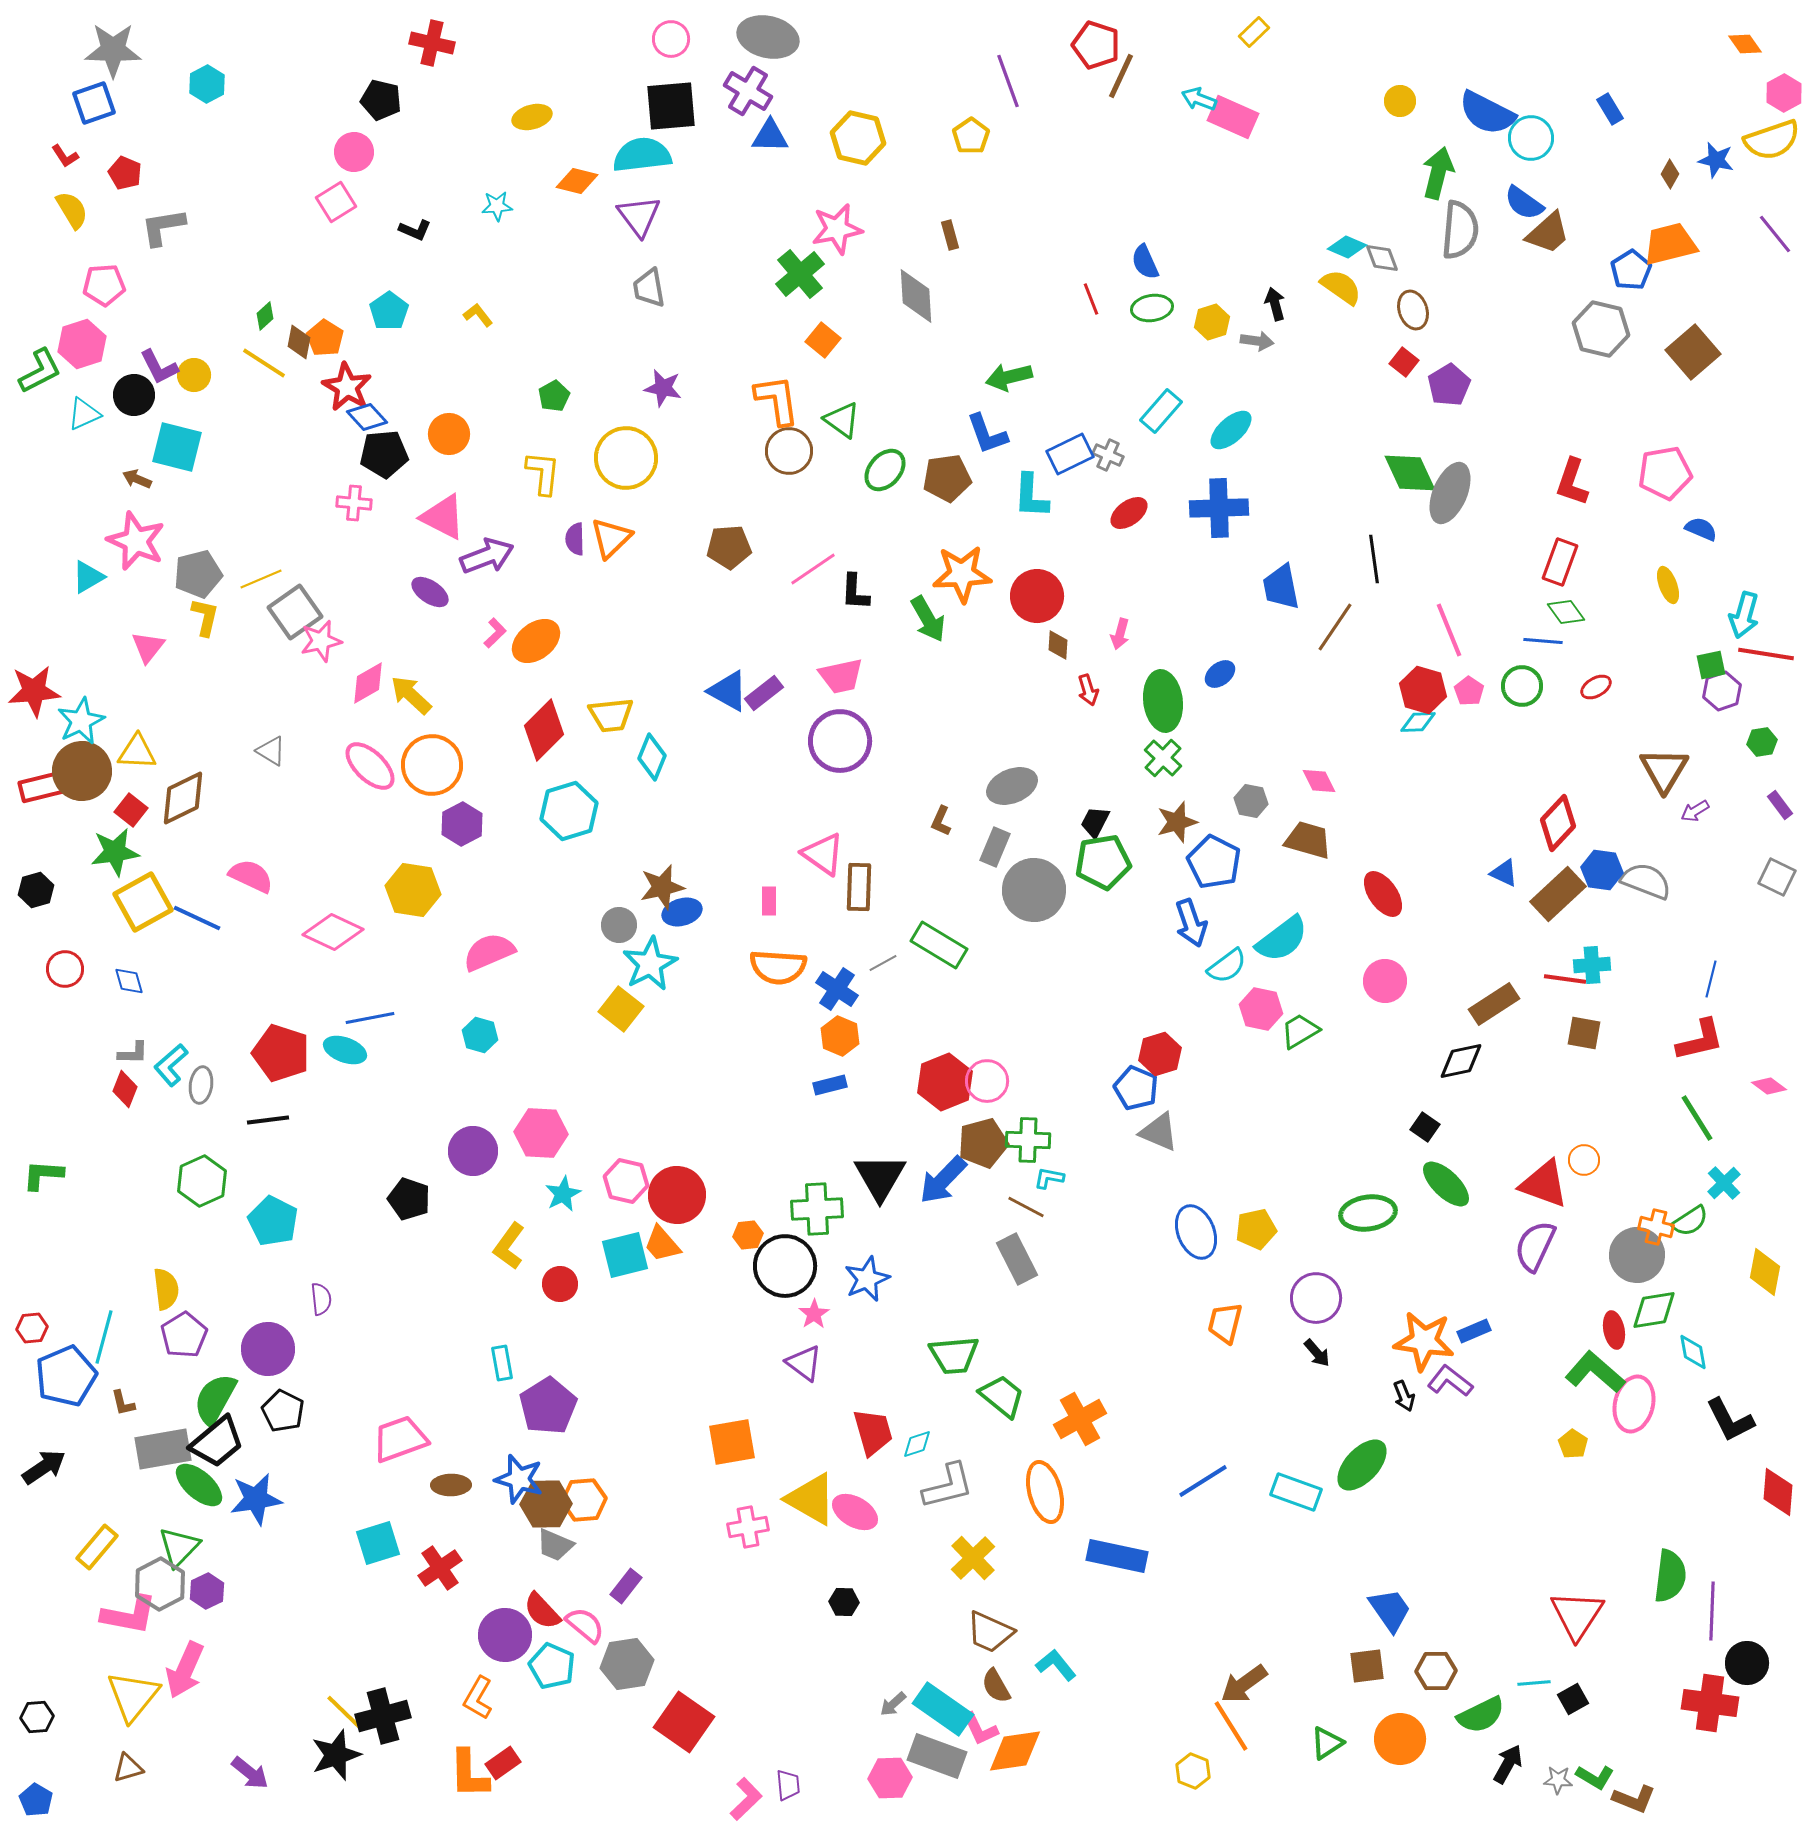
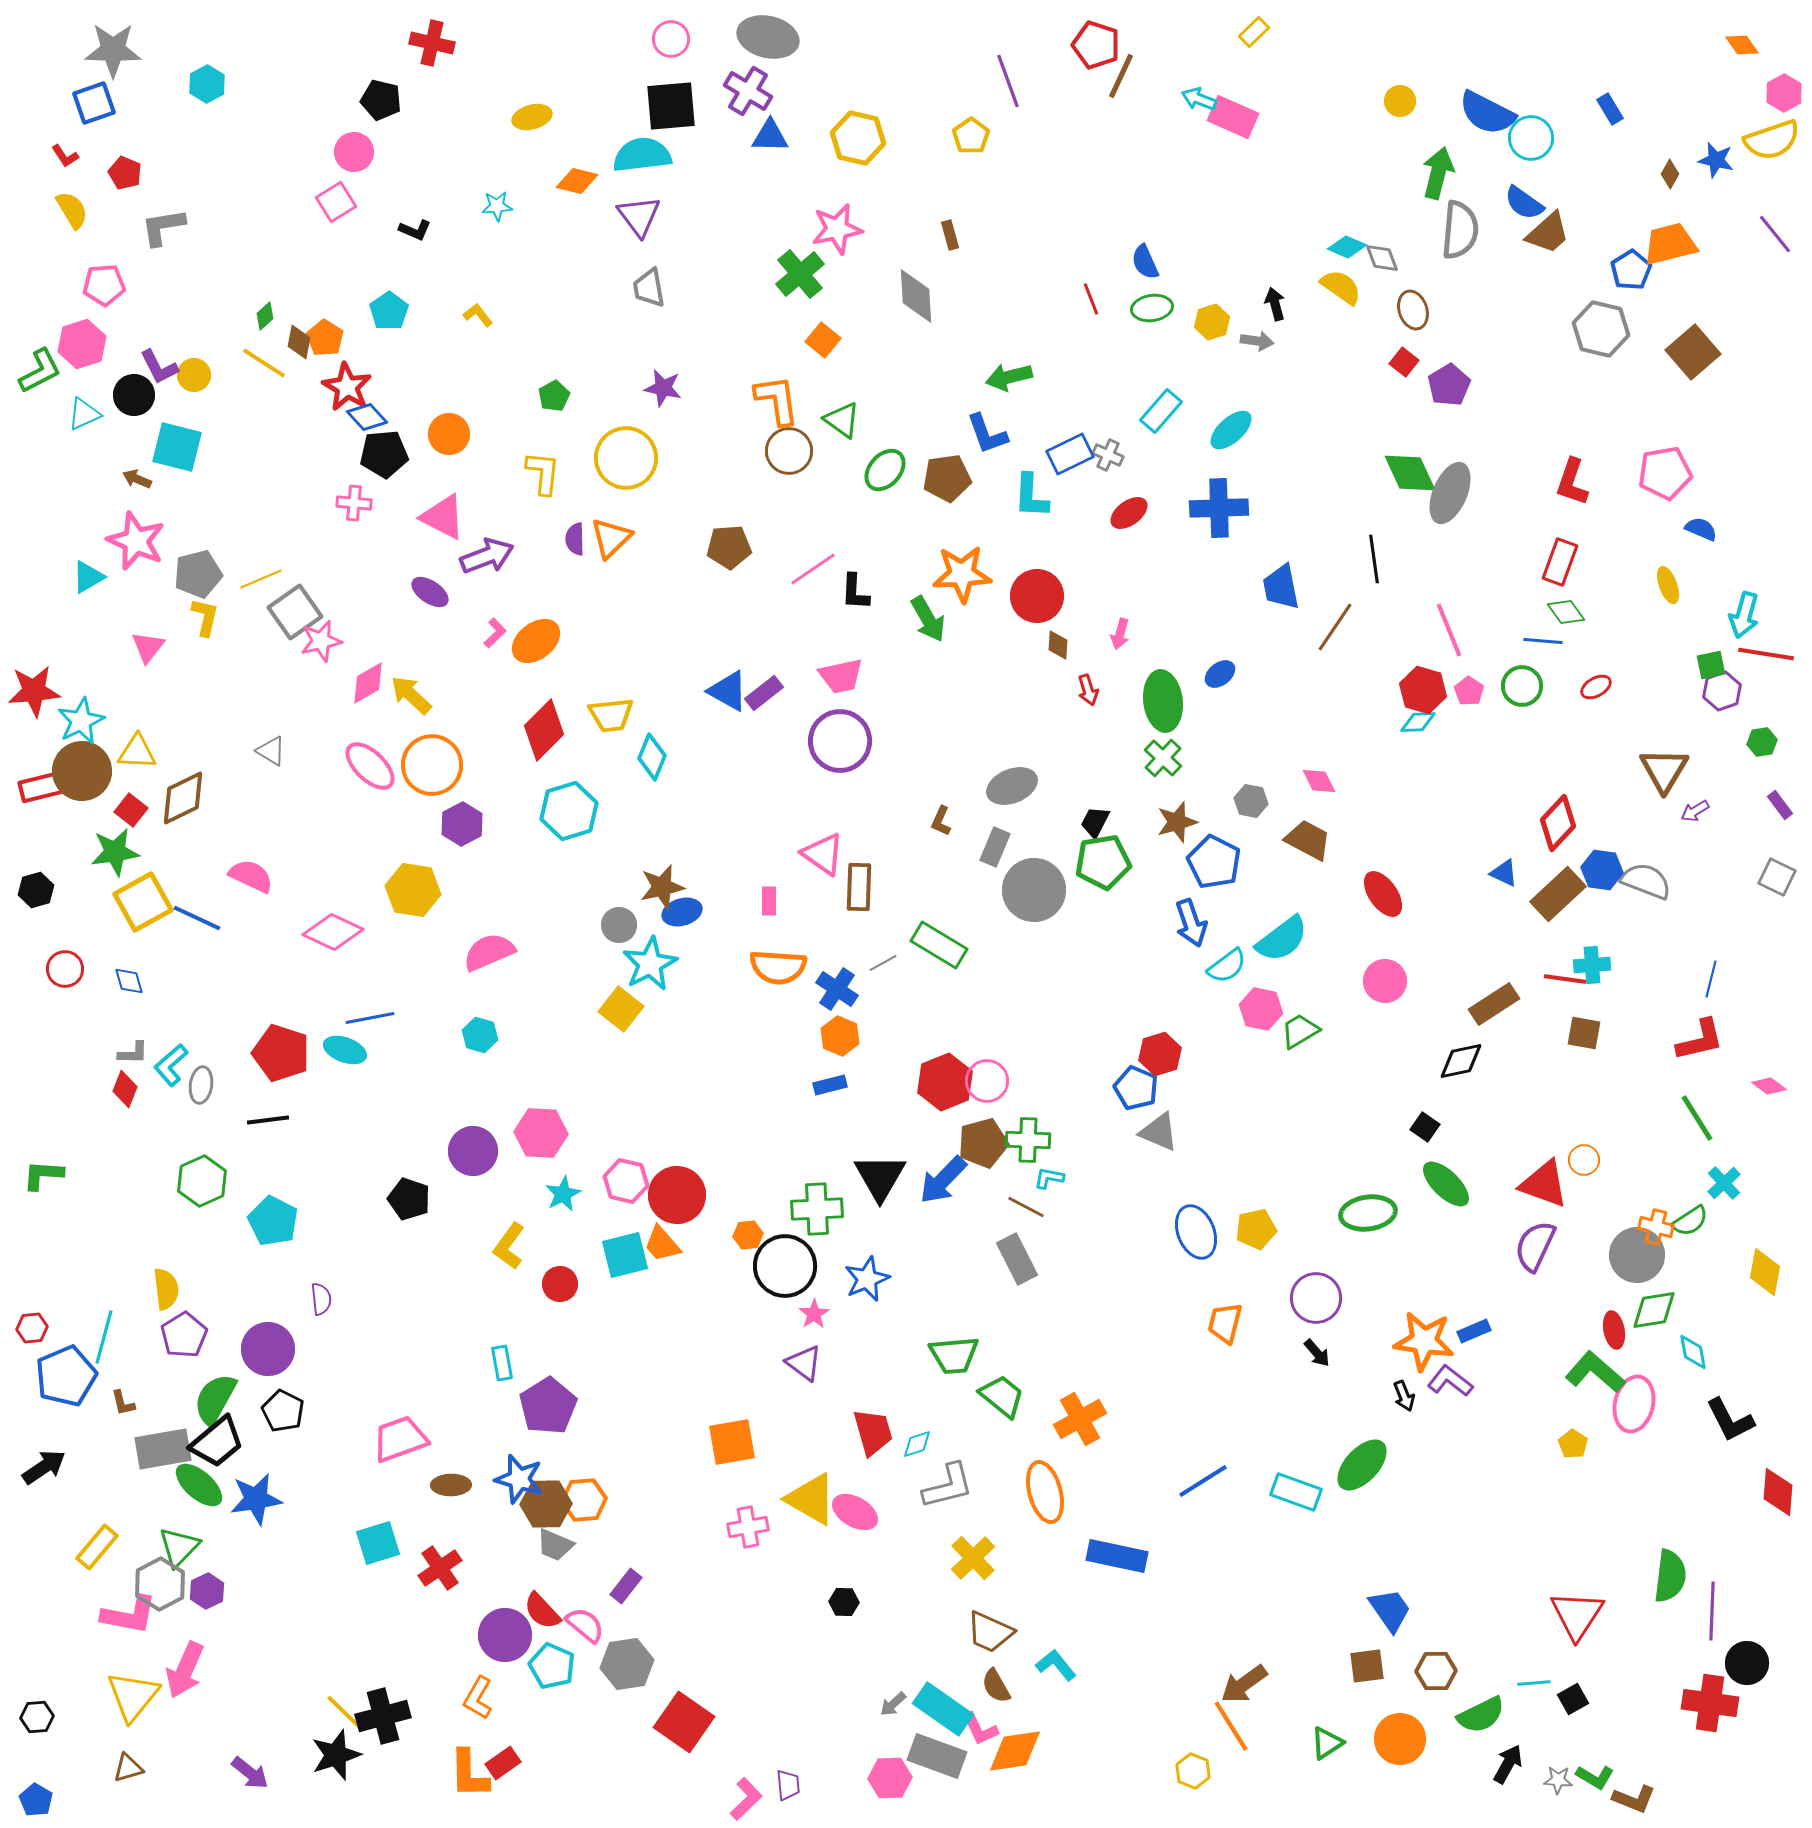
orange diamond at (1745, 44): moved 3 px left, 1 px down
brown trapezoid at (1308, 840): rotated 12 degrees clockwise
